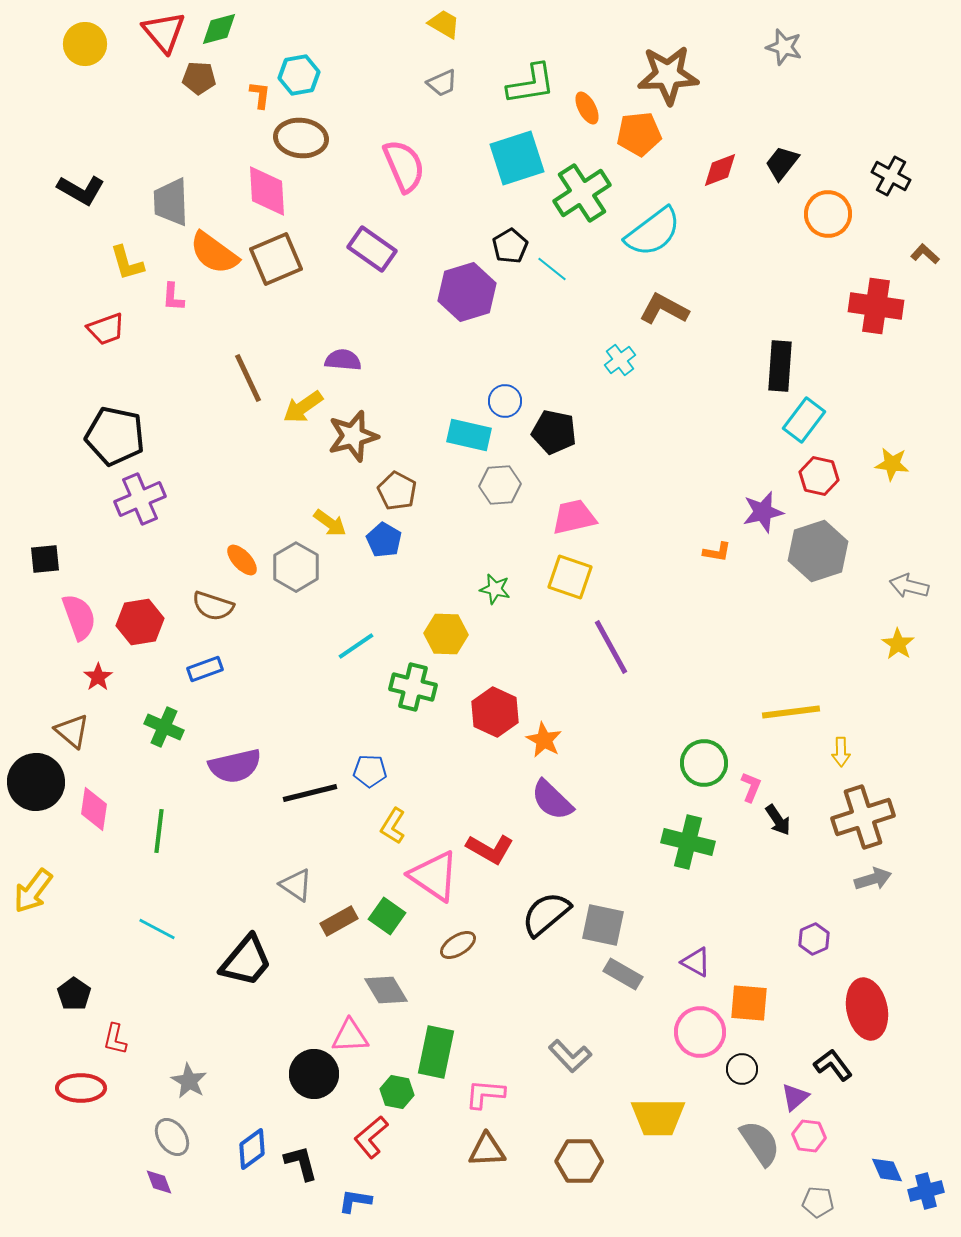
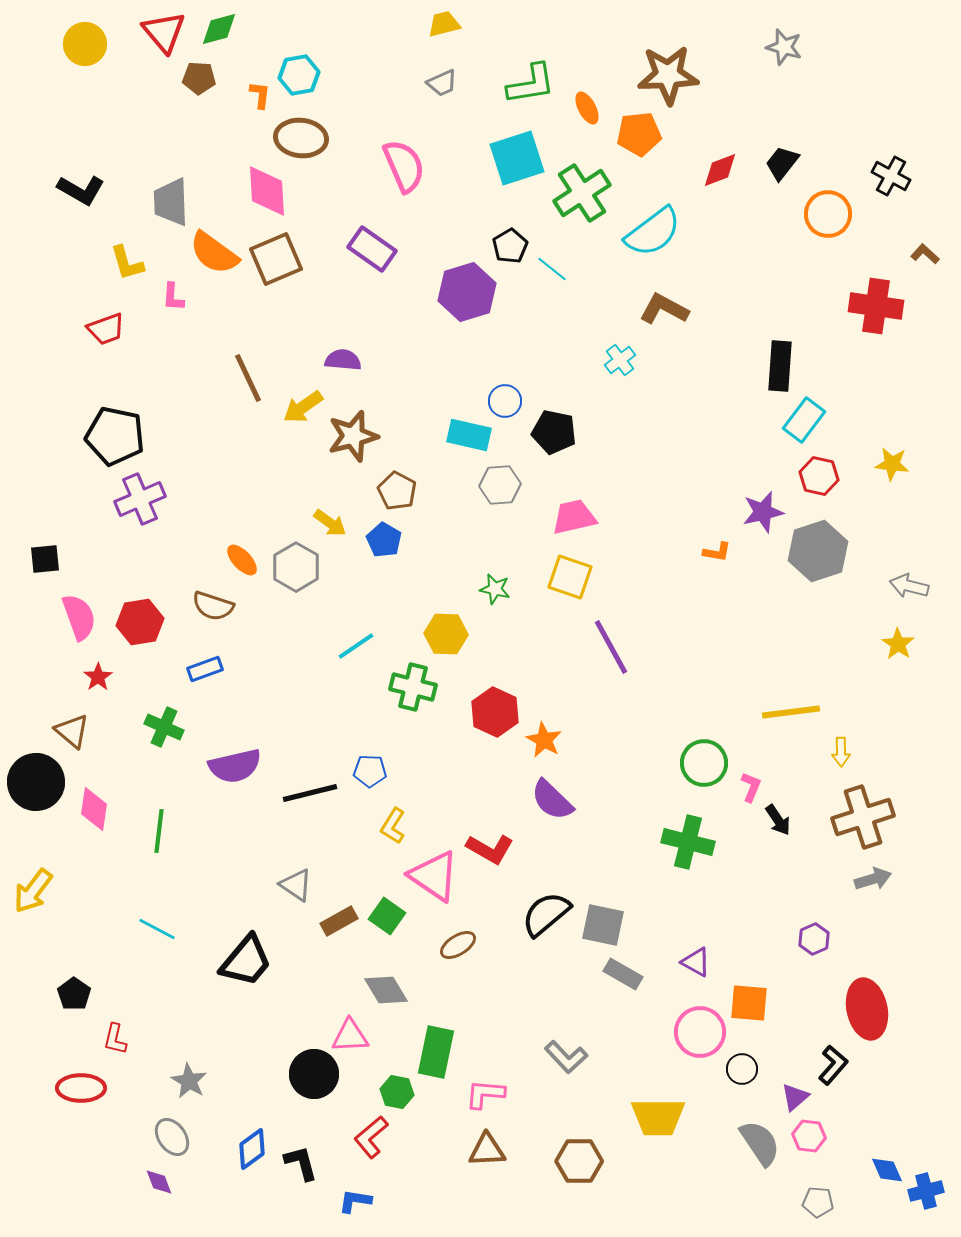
yellow trapezoid at (444, 24): rotated 44 degrees counterclockwise
gray L-shape at (570, 1056): moved 4 px left, 1 px down
black L-shape at (833, 1065): rotated 78 degrees clockwise
